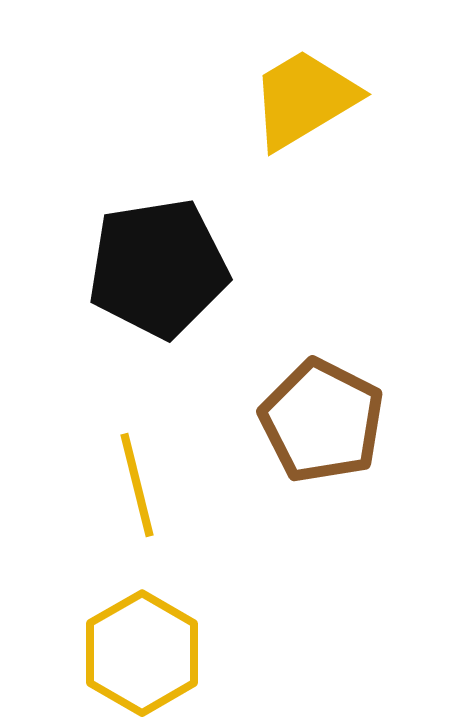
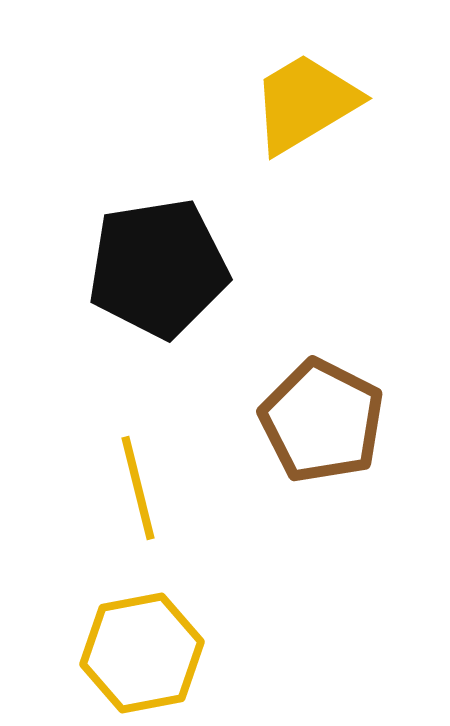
yellow trapezoid: moved 1 px right, 4 px down
yellow line: moved 1 px right, 3 px down
yellow hexagon: rotated 19 degrees clockwise
